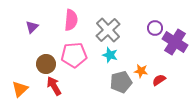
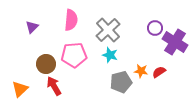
red semicircle: moved 8 px up
